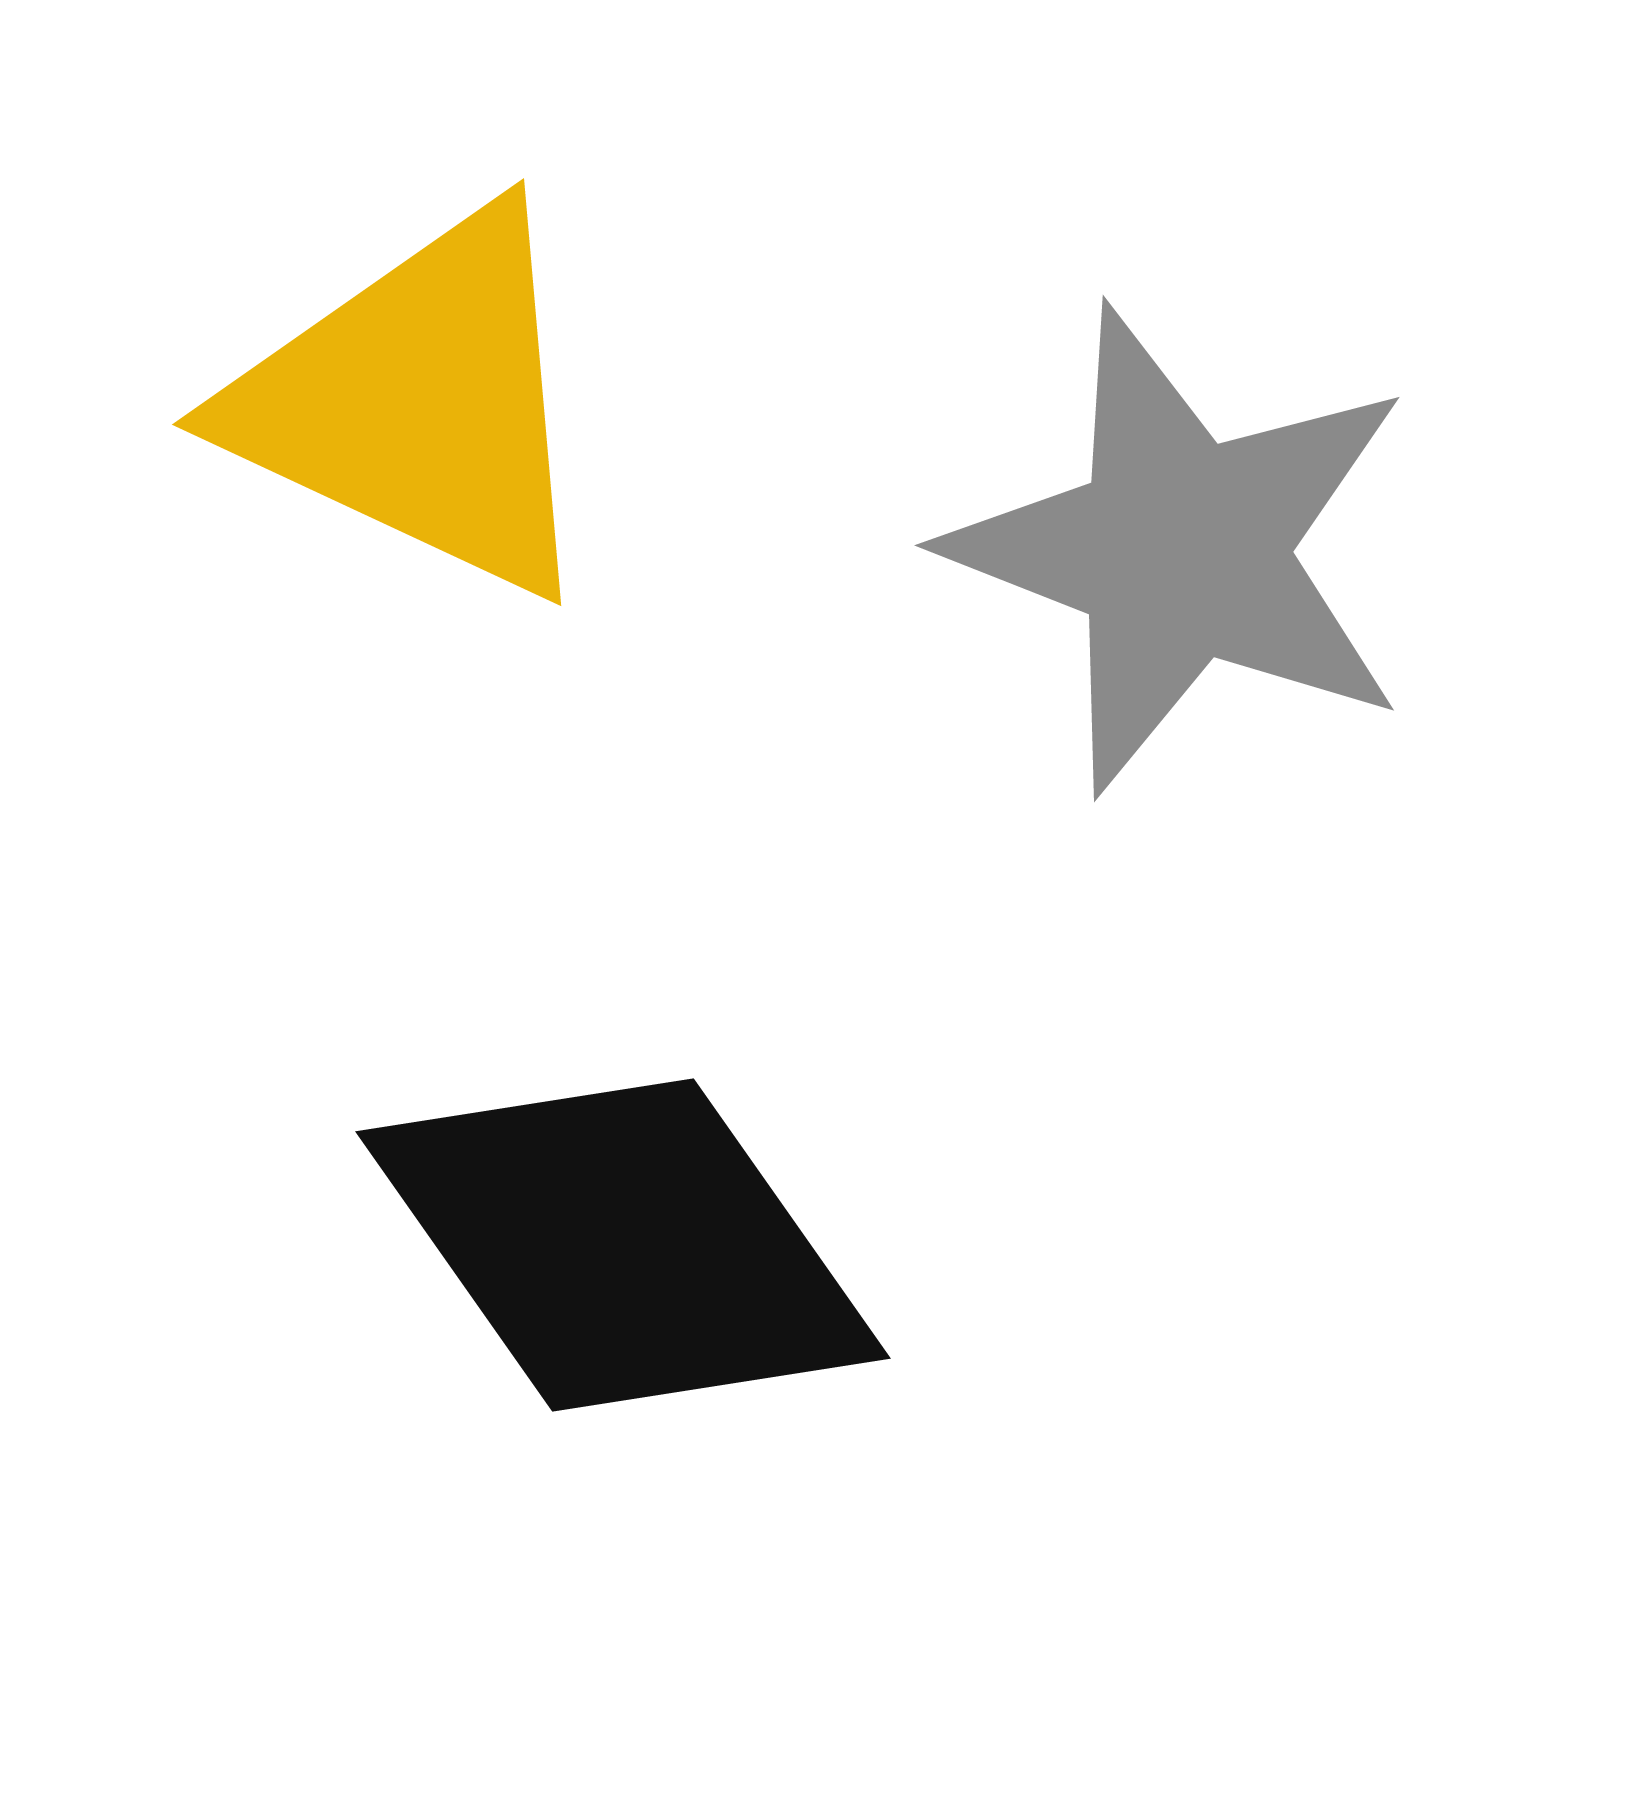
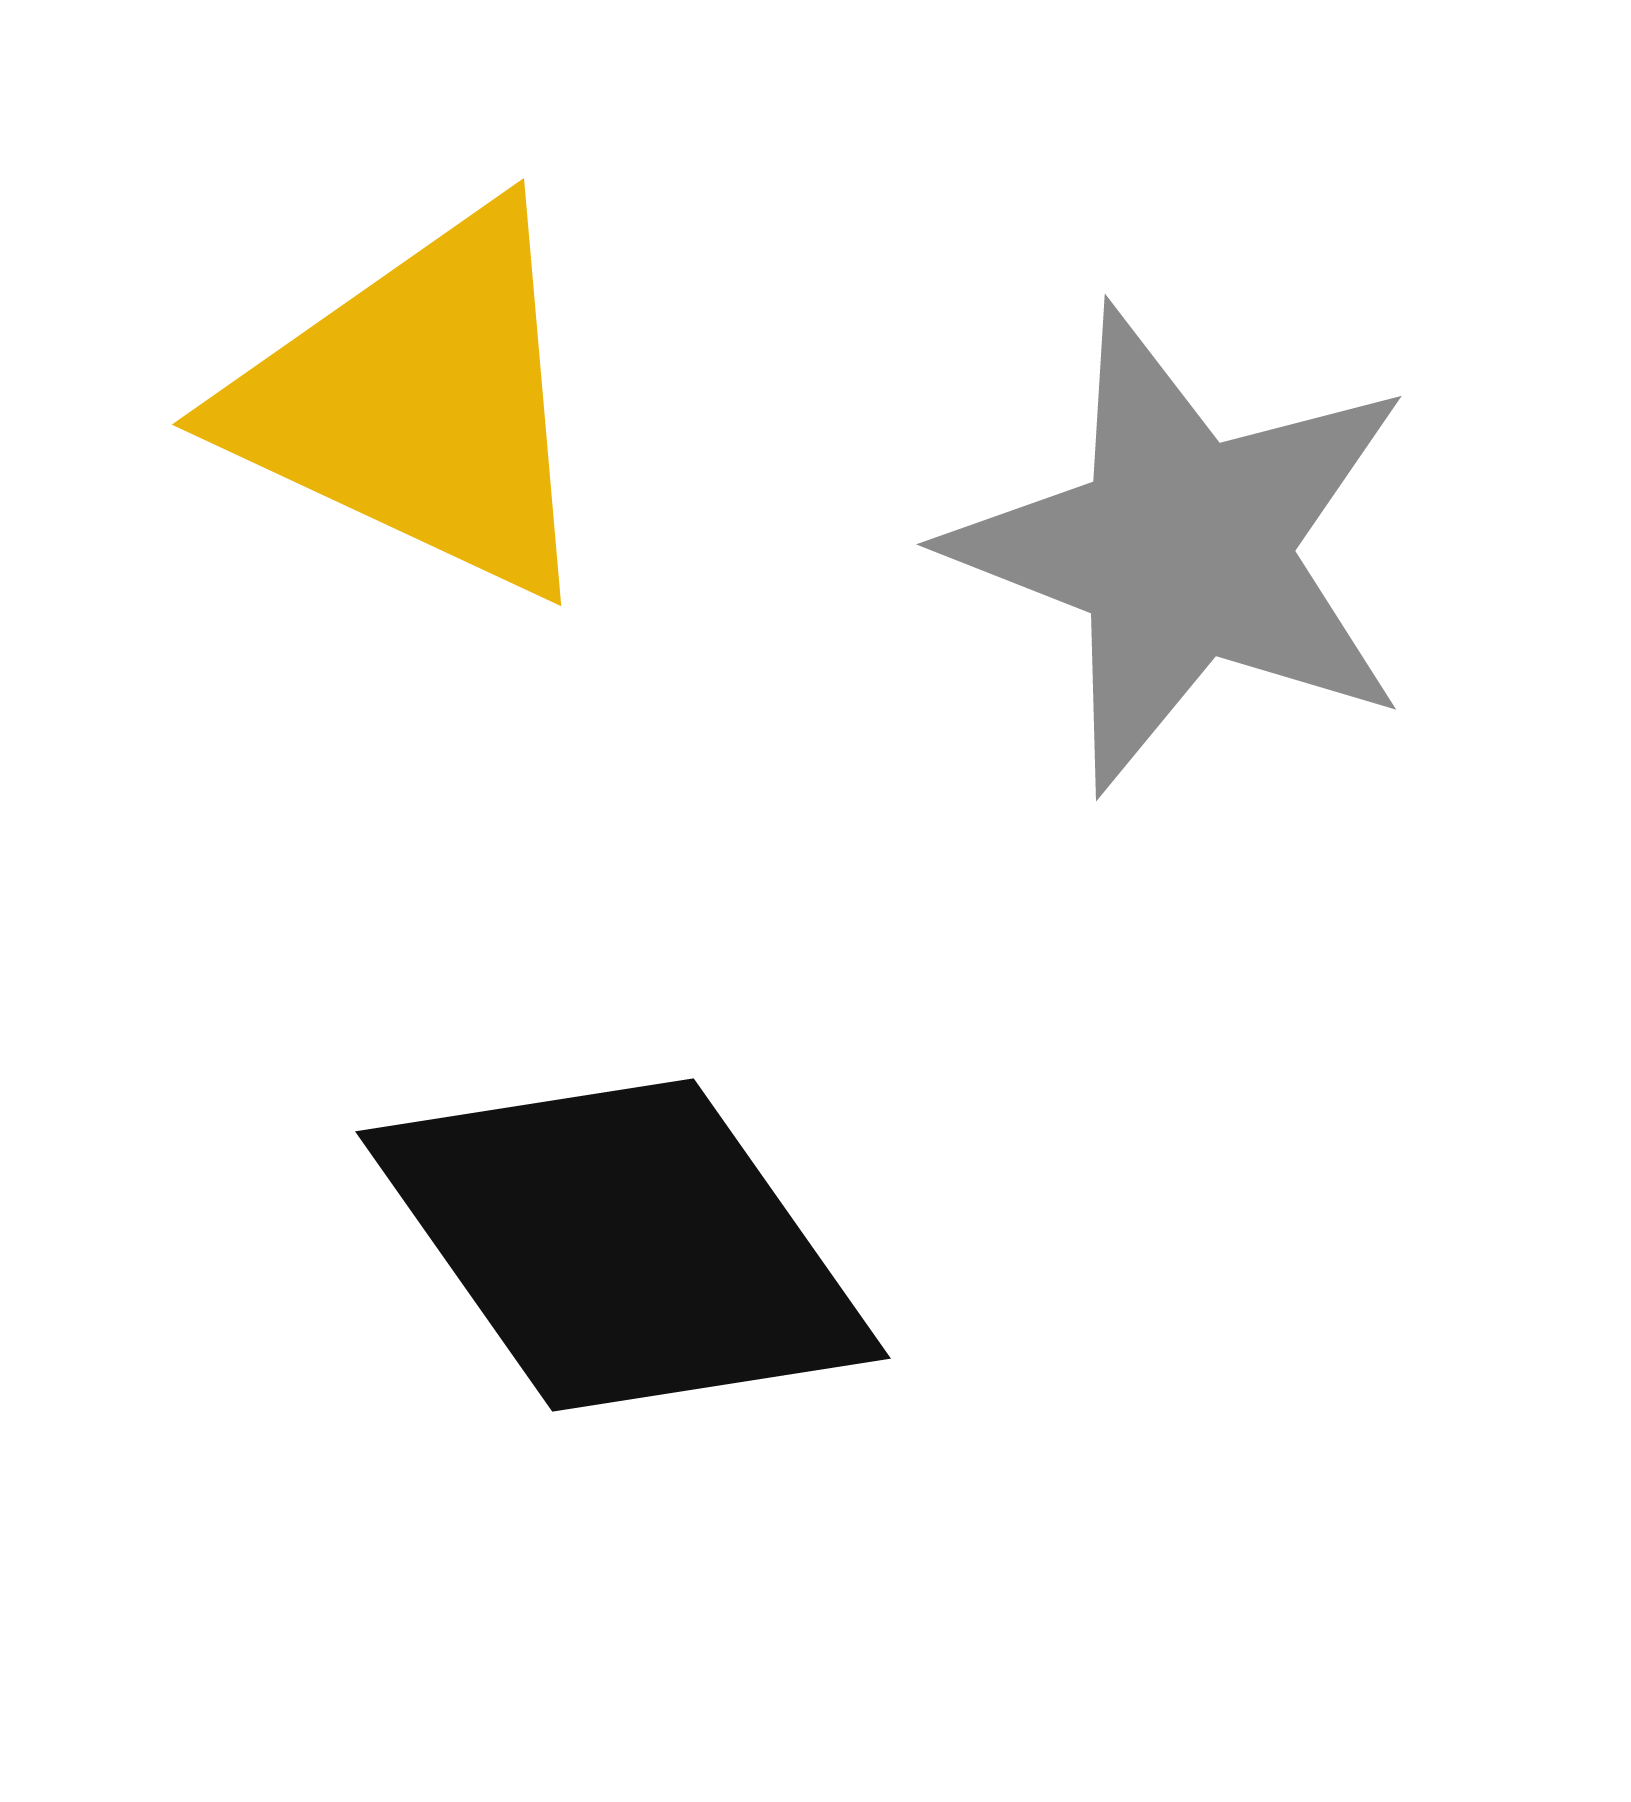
gray star: moved 2 px right, 1 px up
